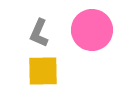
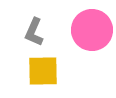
gray L-shape: moved 5 px left, 1 px up
